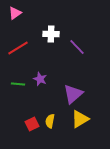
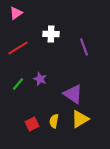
pink triangle: moved 1 px right
purple line: moved 7 px right; rotated 24 degrees clockwise
green line: rotated 56 degrees counterclockwise
purple triangle: rotated 45 degrees counterclockwise
yellow semicircle: moved 4 px right
